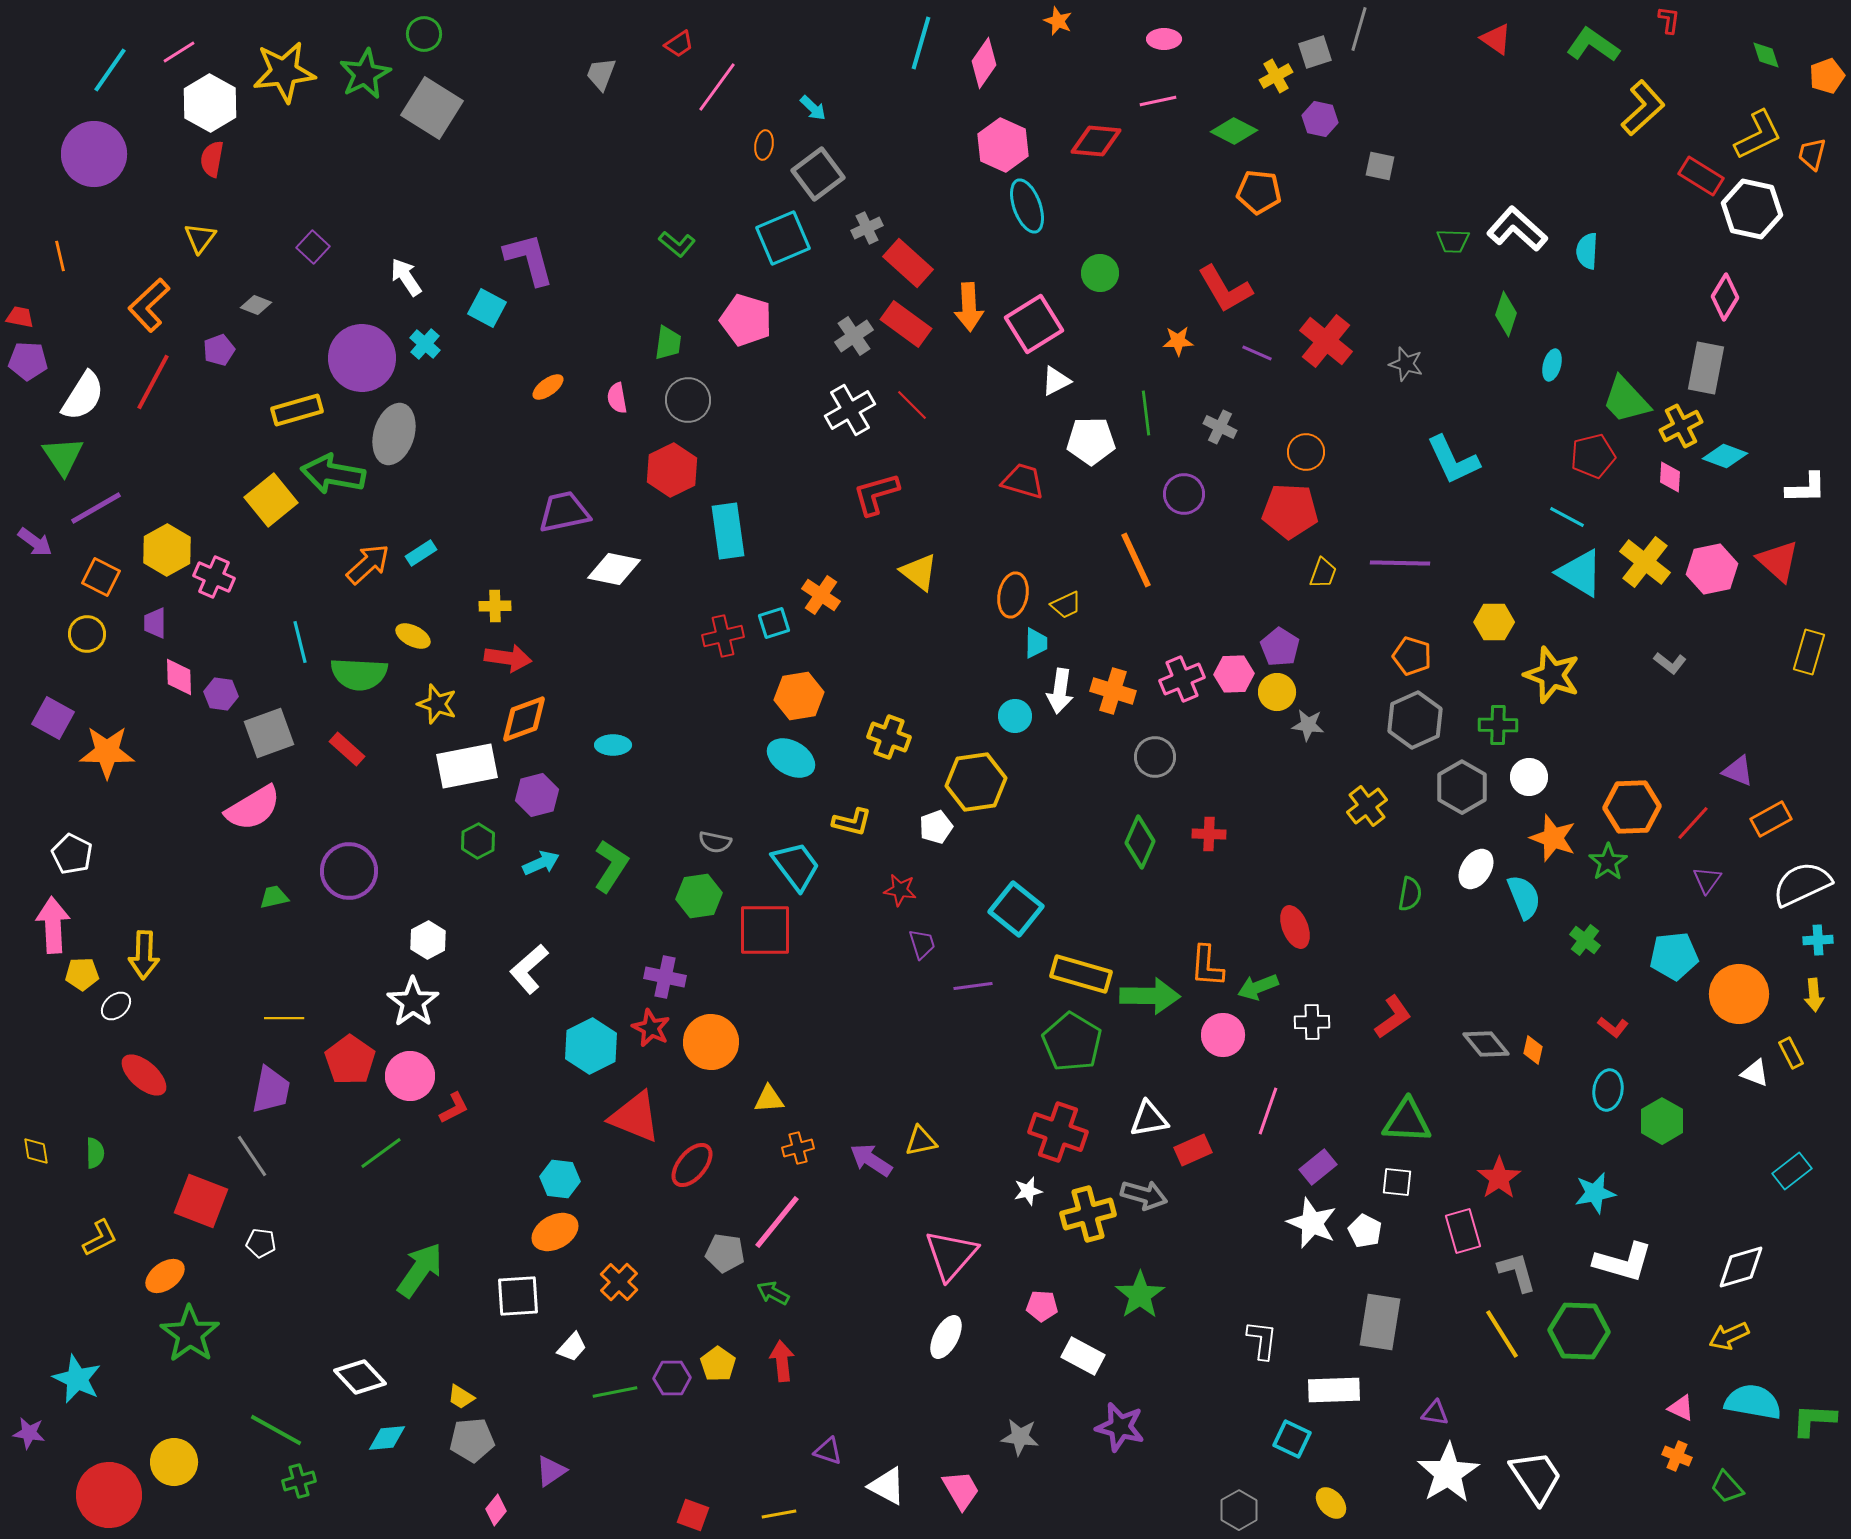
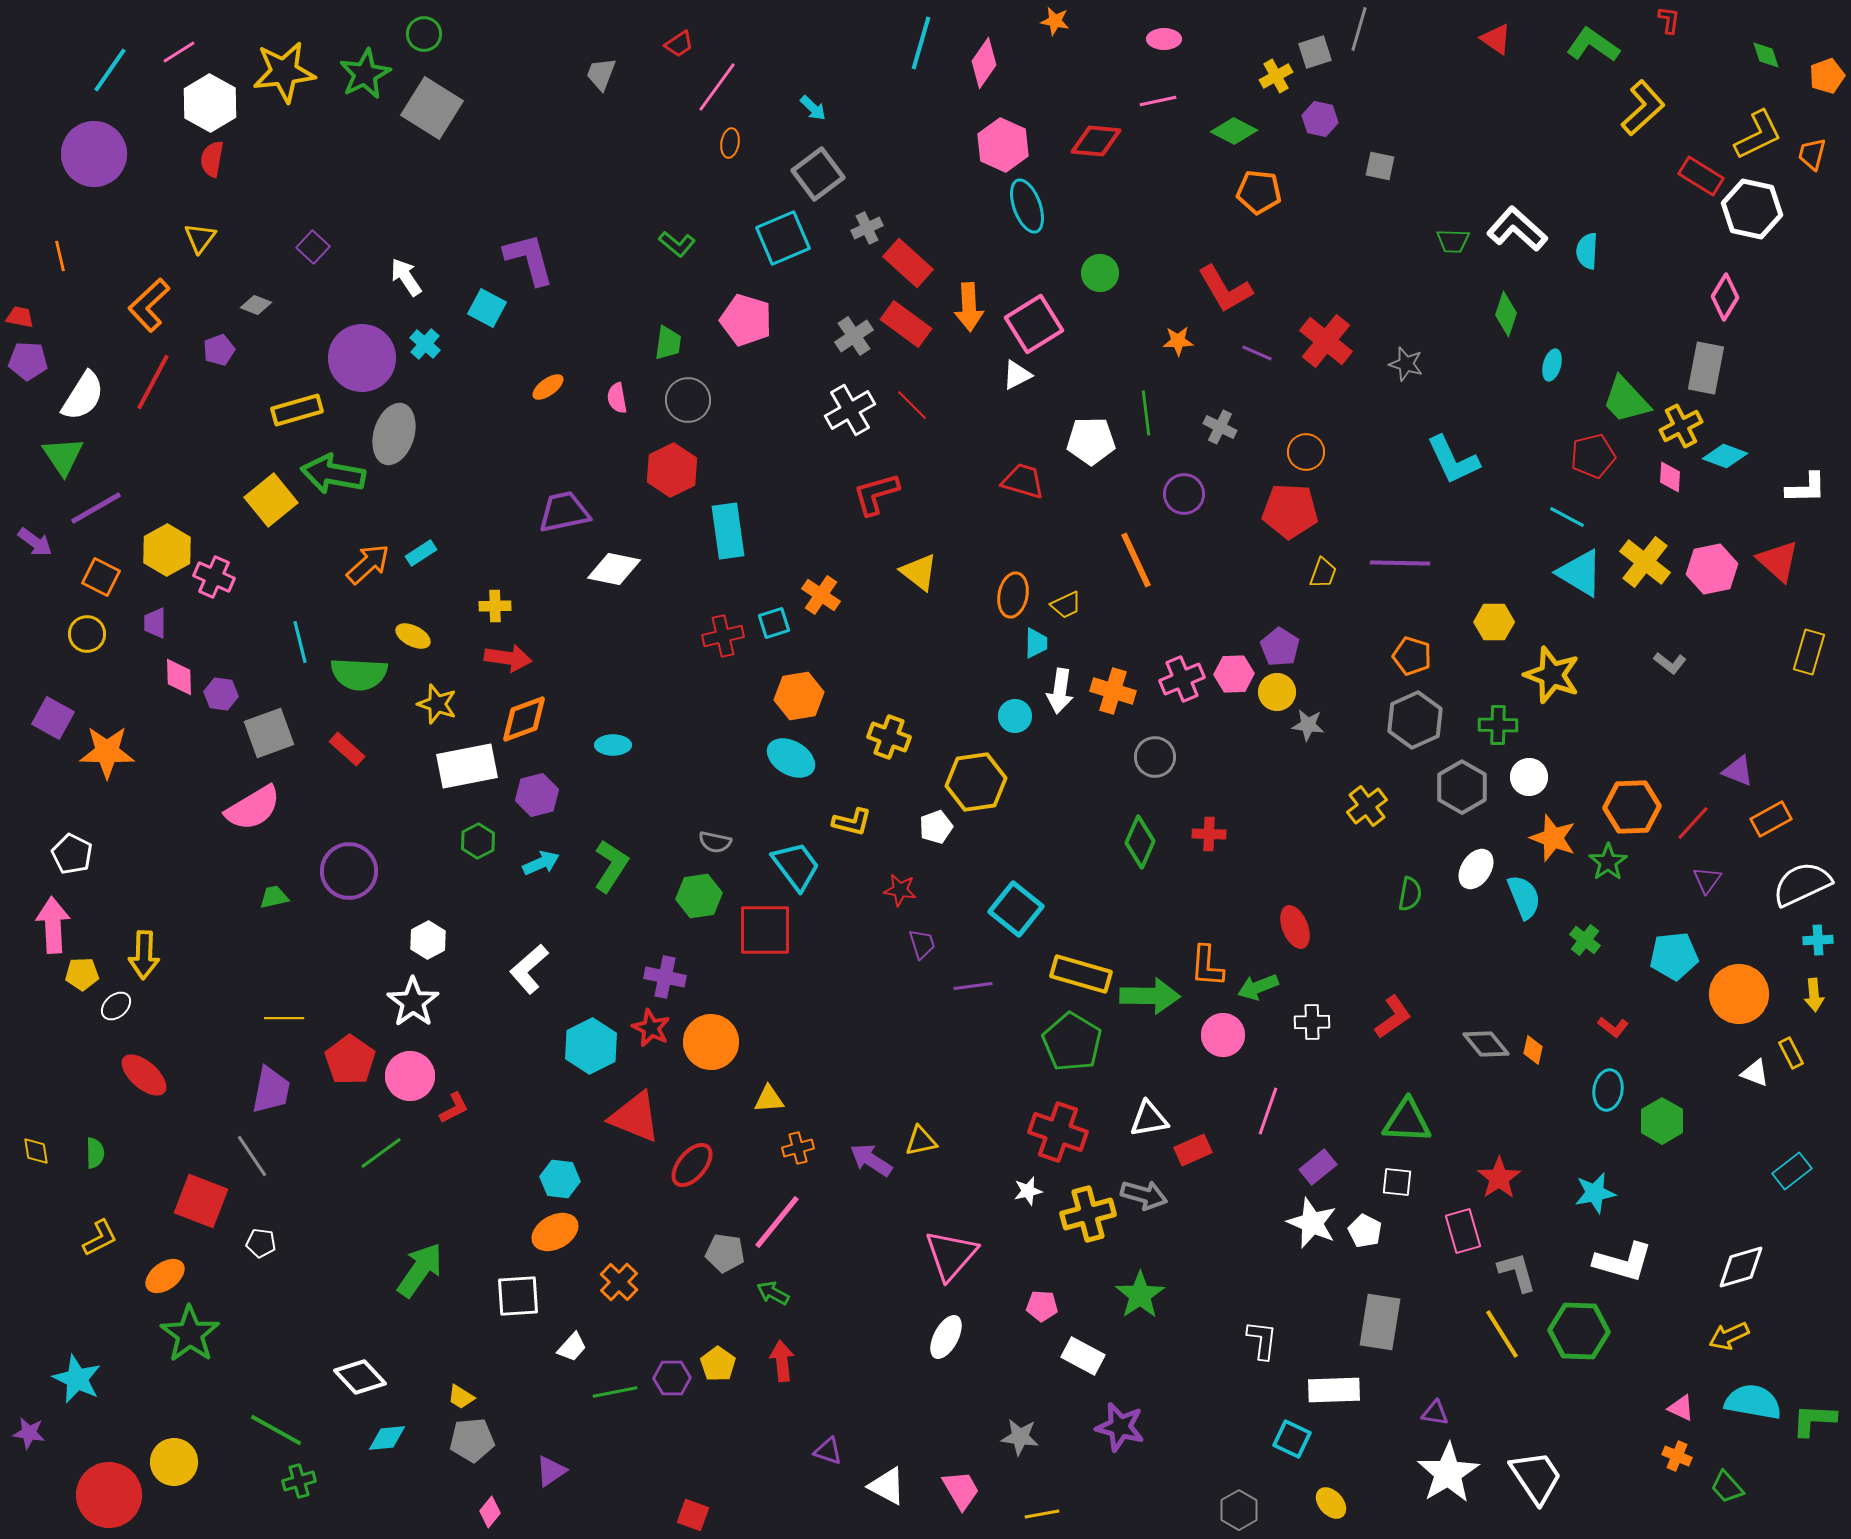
orange star at (1058, 21): moved 3 px left; rotated 12 degrees counterclockwise
orange ellipse at (764, 145): moved 34 px left, 2 px up
white triangle at (1056, 381): moved 39 px left, 6 px up
pink diamond at (496, 1510): moved 6 px left, 2 px down
yellow line at (779, 1514): moved 263 px right
